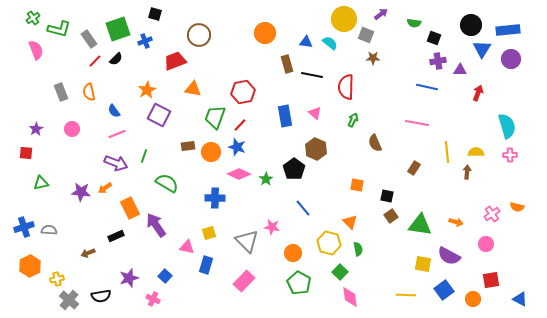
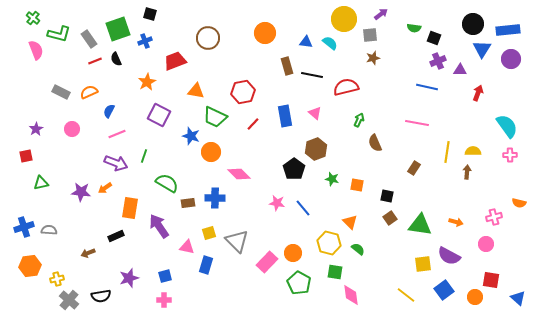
black square at (155, 14): moved 5 px left
green cross at (33, 18): rotated 16 degrees counterclockwise
green semicircle at (414, 23): moved 5 px down
black circle at (471, 25): moved 2 px right, 1 px up
green L-shape at (59, 29): moved 5 px down
brown circle at (199, 35): moved 9 px right, 3 px down
gray square at (366, 35): moved 4 px right; rotated 28 degrees counterclockwise
brown star at (373, 58): rotated 16 degrees counterclockwise
black semicircle at (116, 59): rotated 112 degrees clockwise
red line at (95, 61): rotated 24 degrees clockwise
purple cross at (438, 61): rotated 14 degrees counterclockwise
brown rectangle at (287, 64): moved 2 px down
red semicircle at (346, 87): rotated 75 degrees clockwise
orange triangle at (193, 89): moved 3 px right, 2 px down
orange star at (147, 90): moved 8 px up
gray rectangle at (61, 92): rotated 42 degrees counterclockwise
orange semicircle at (89, 92): rotated 78 degrees clockwise
blue semicircle at (114, 111): moved 5 px left; rotated 64 degrees clockwise
green trapezoid at (215, 117): rotated 85 degrees counterclockwise
green arrow at (353, 120): moved 6 px right
red line at (240, 125): moved 13 px right, 1 px up
cyan semicircle at (507, 126): rotated 20 degrees counterclockwise
brown rectangle at (188, 146): moved 57 px down
blue star at (237, 147): moved 46 px left, 11 px up
brown hexagon at (316, 149): rotated 15 degrees clockwise
yellow line at (447, 152): rotated 15 degrees clockwise
yellow semicircle at (476, 152): moved 3 px left, 1 px up
red square at (26, 153): moved 3 px down; rotated 16 degrees counterclockwise
pink diamond at (239, 174): rotated 20 degrees clockwise
green star at (266, 179): moved 66 px right; rotated 24 degrees counterclockwise
orange semicircle at (517, 207): moved 2 px right, 4 px up
orange rectangle at (130, 208): rotated 35 degrees clockwise
pink cross at (492, 214): moved 2 px right, 3 px down; rotated 21 degrees clockwise
brown square at (391, 216): moved 1 px left, 2 px down
purple arrow at (156, 225): moved 3 px right, 1 px down
pink star at (272, 227): moved 5 px right, 24 px up
gray triangle at (247, 241): moved 10 px left
green semicircle at (358, 249): rotated 40 degrees counterclockwise
yellow square at (423, 264): rotated 18 degrees counterclockwise
orange hexagon at (30, 266): rotated 20 degrees clockwise
green square at (340, 272): moved 5 px left; rotated 35 degrees counterclockwise
blue square at (165, 276): rotated 32 degrees clockwise
red square at (491, 280): rotated 18 degrees clockwise
pink rectangle at (244, 281): moved 23 px right, 19 px up
yellow line at (406, 295): rotated 36 degrees clockwise
pink diamond at (350, 297): moved 1 px right, 2 px up
pink cross at (153, 299): moved 11 px right, 1 px down; rotated 24 degrees counterclockwise
orange circle at (473, 299): moved 2 px right, 2 px up
blue triangle at (520, 299): moved 2 px left, 1 px up; rotated 14 degrees clockwise
